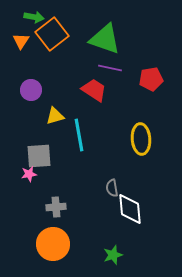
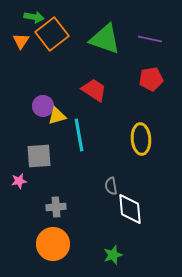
purple line: moved 40 px right, 29 px up
purple circle: moved 12 px right, 16 px down
yellow triangle: moved 2 px right
pink star: moved 10 px left, 7 px down
gray semicircle: moved 1 px left, 2 px up
